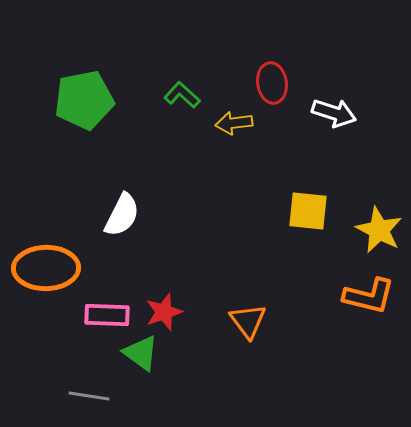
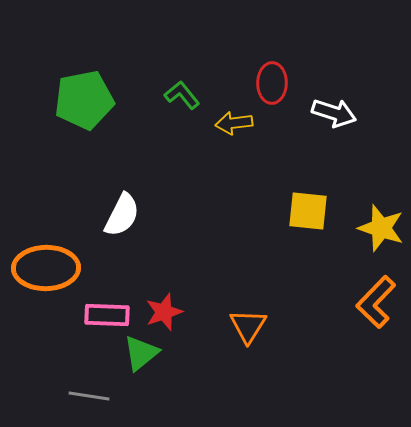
red ellipse: rotated 9 degrees clockwise
green L-shape: rotated 9 degrees clockwise
yellow star: moved 2 px right, 2 px up; rotated 9 degrees counterclockwise
orange L-shape: moved 7 px right, 6 px down; rotated 120 degrees clockwise
orange triangle: moved 5 px down; rotated 9 degrees clockwise
green triangle: rotated 45 degrees clockwise
